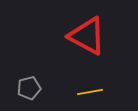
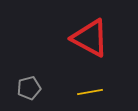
red triangle: moved 3 px right, 2 px down
